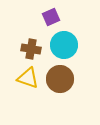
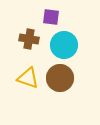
purple square: rotated 30 degrees clockwise
brown cross: moved 2 px left, 10 px up
brown circle: moved 1 px up
